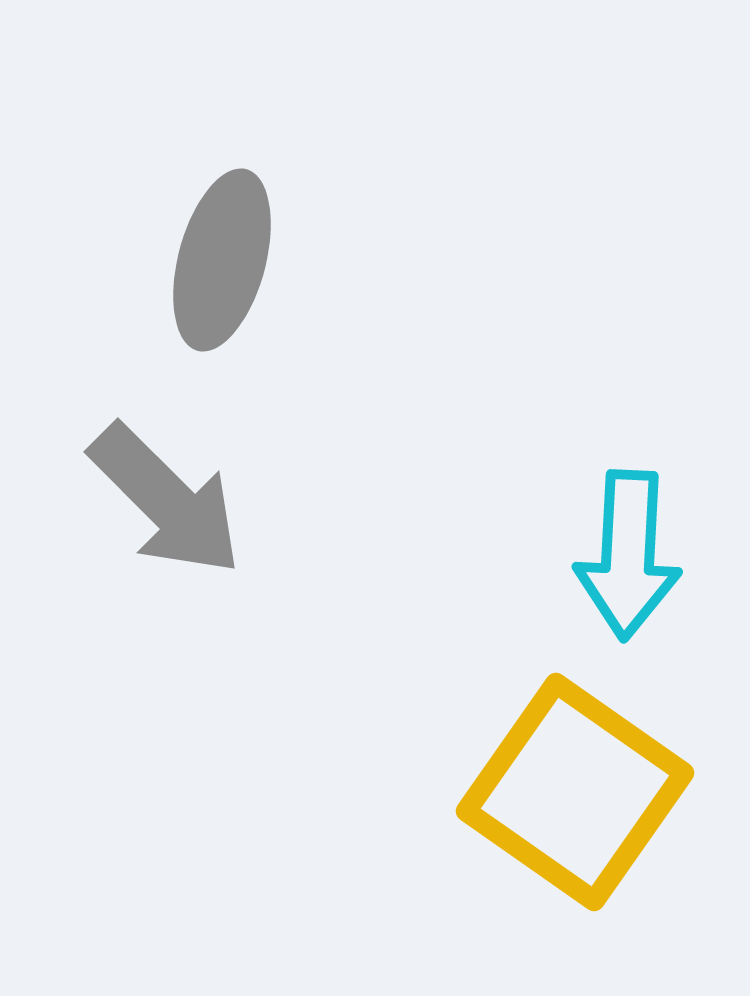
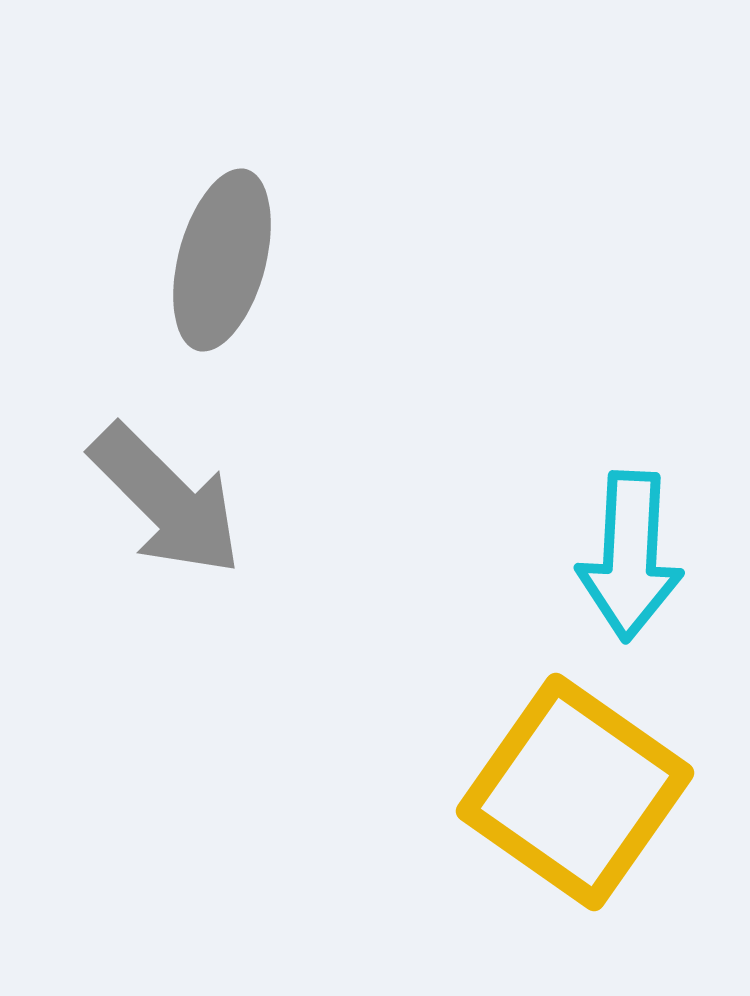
cyan arrow: moved 2 px right, 1 px down
